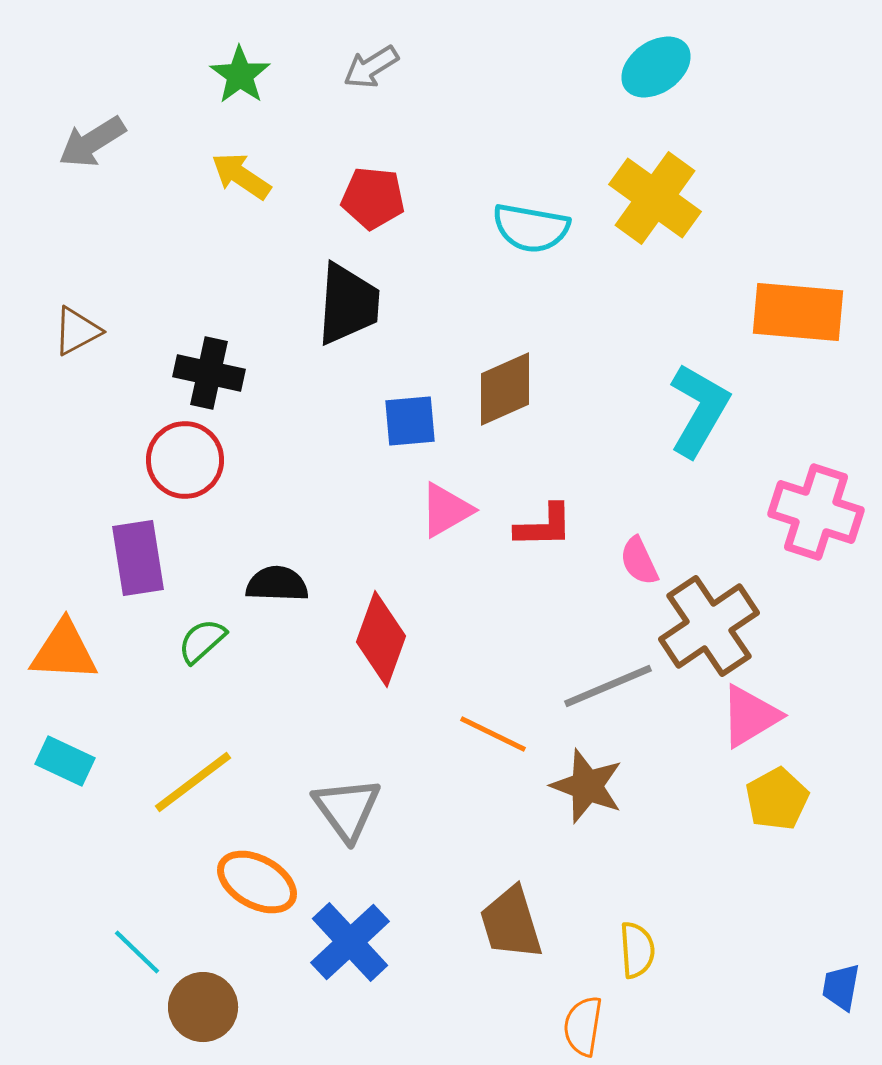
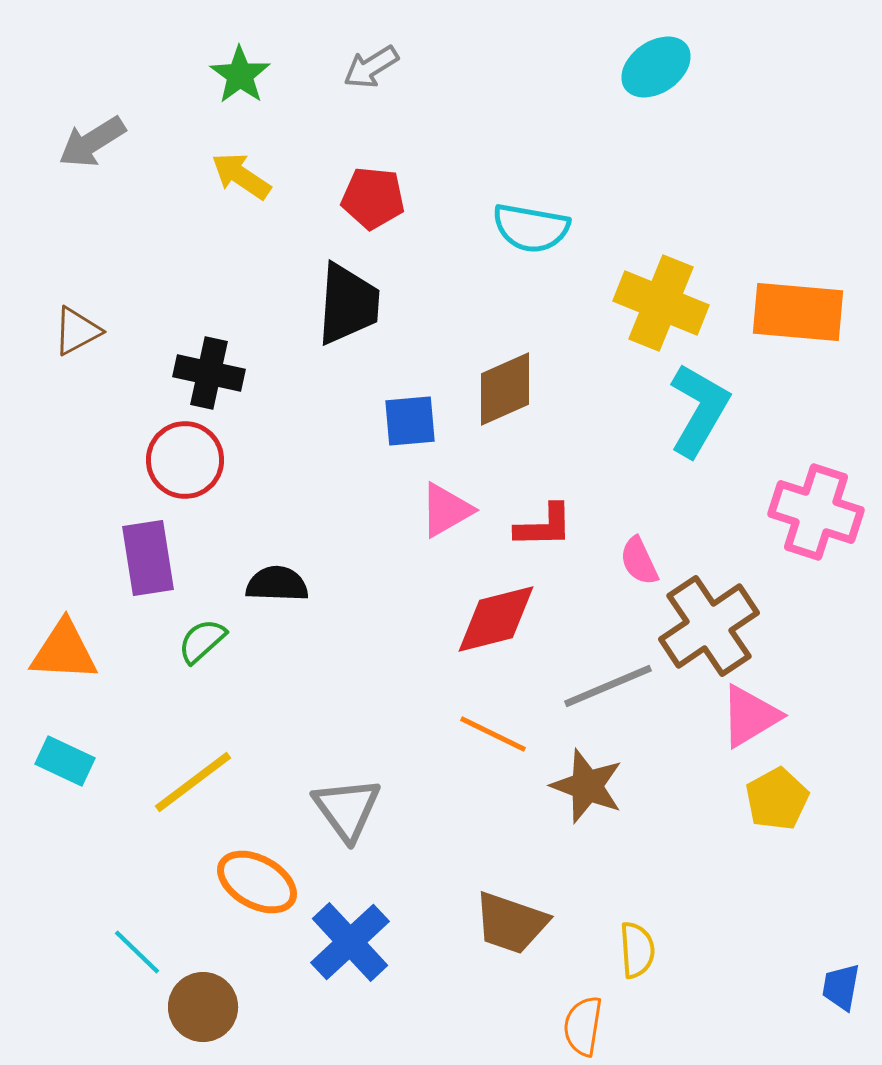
yellow cross at (655, 198): moved 6 px right, 105 px down; rotated 14 degrees counterclockwise
purple rectangle at (138, 558): moved 10 px right
red diamond at (381, 639): moved 115 px right, 20 px up; rotated 56 degrees clockwise
brown trapezoid at (511, 923): rotated 54 degrees counterclockwise
